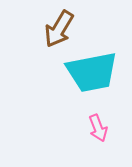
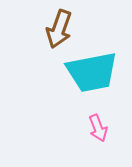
brown arrow: rotated 12 degrees counterclockwise
